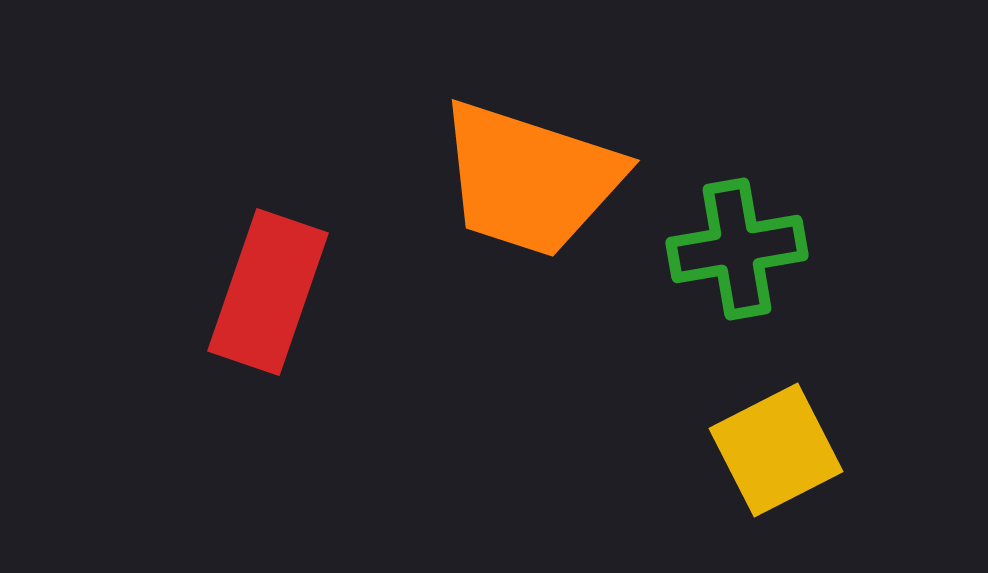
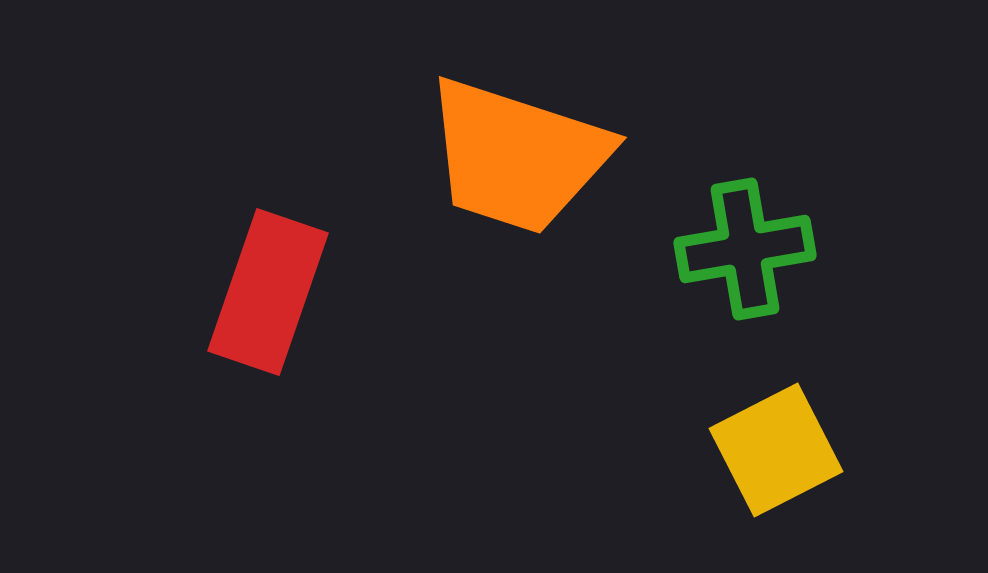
orange trapezoid: moved 13 px left, 23 px up
green cross: moved 8 px right
